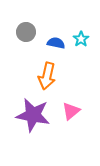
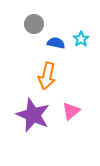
gray circle: moved 8 px right, 8 px up
purple star: rotated 12 degrees clockwise
